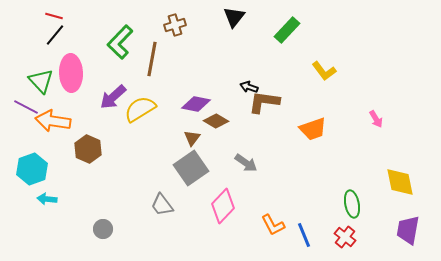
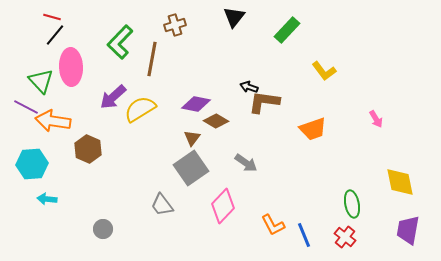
red line: moved 2 px left, 1 px down
pink ellipse: moved 6 px up
cyan hexagon: moved 5 px up; rotated 16 degrees clockwise
